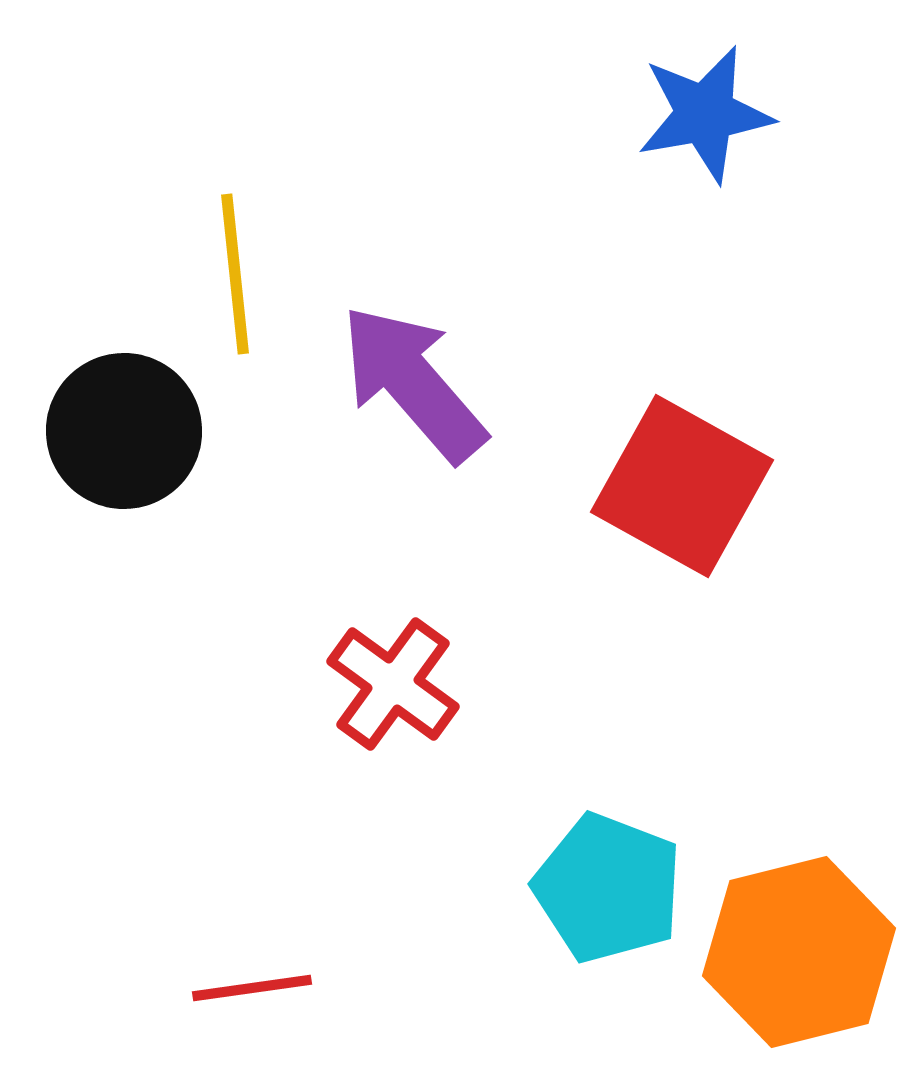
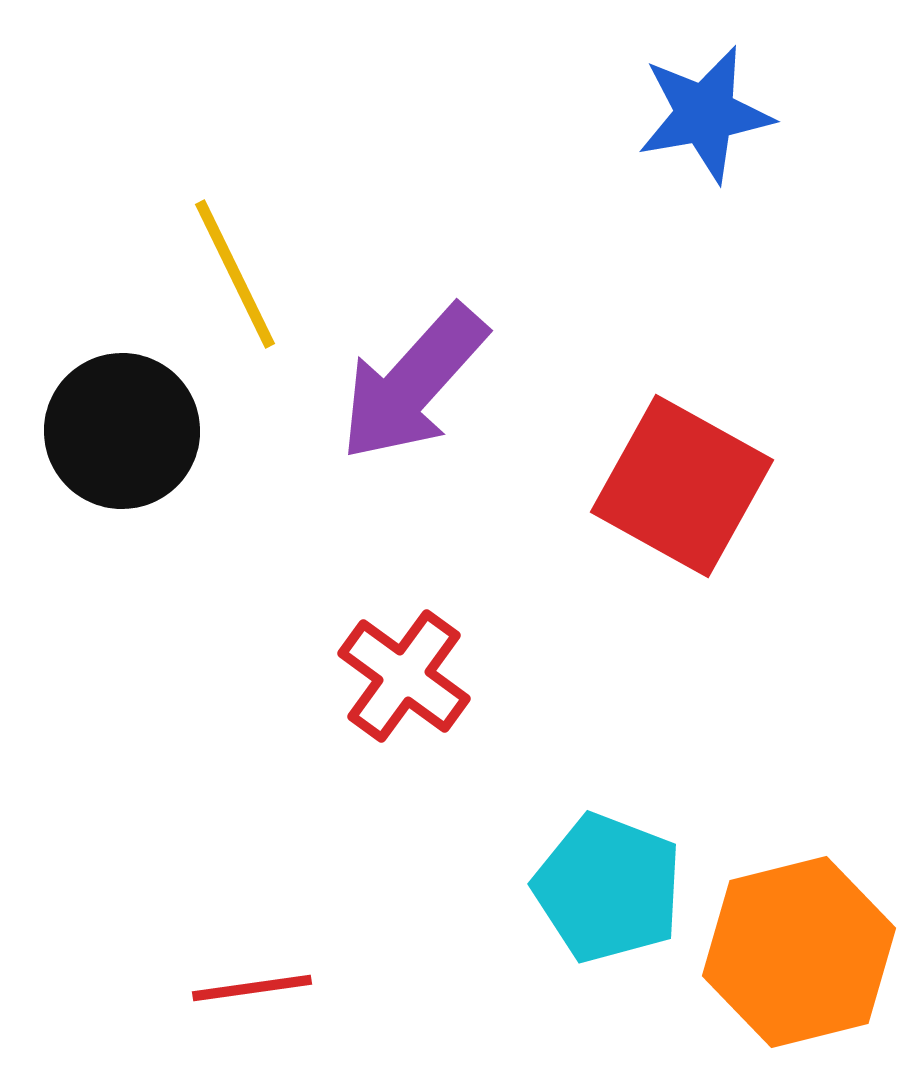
yellow line: rotated 20 degrees counterclockwise
purple arrow: rotated 97 degrees counterclockwise
black circle: moved 2 px left
red cross: moved 11 px right, 8 px up
